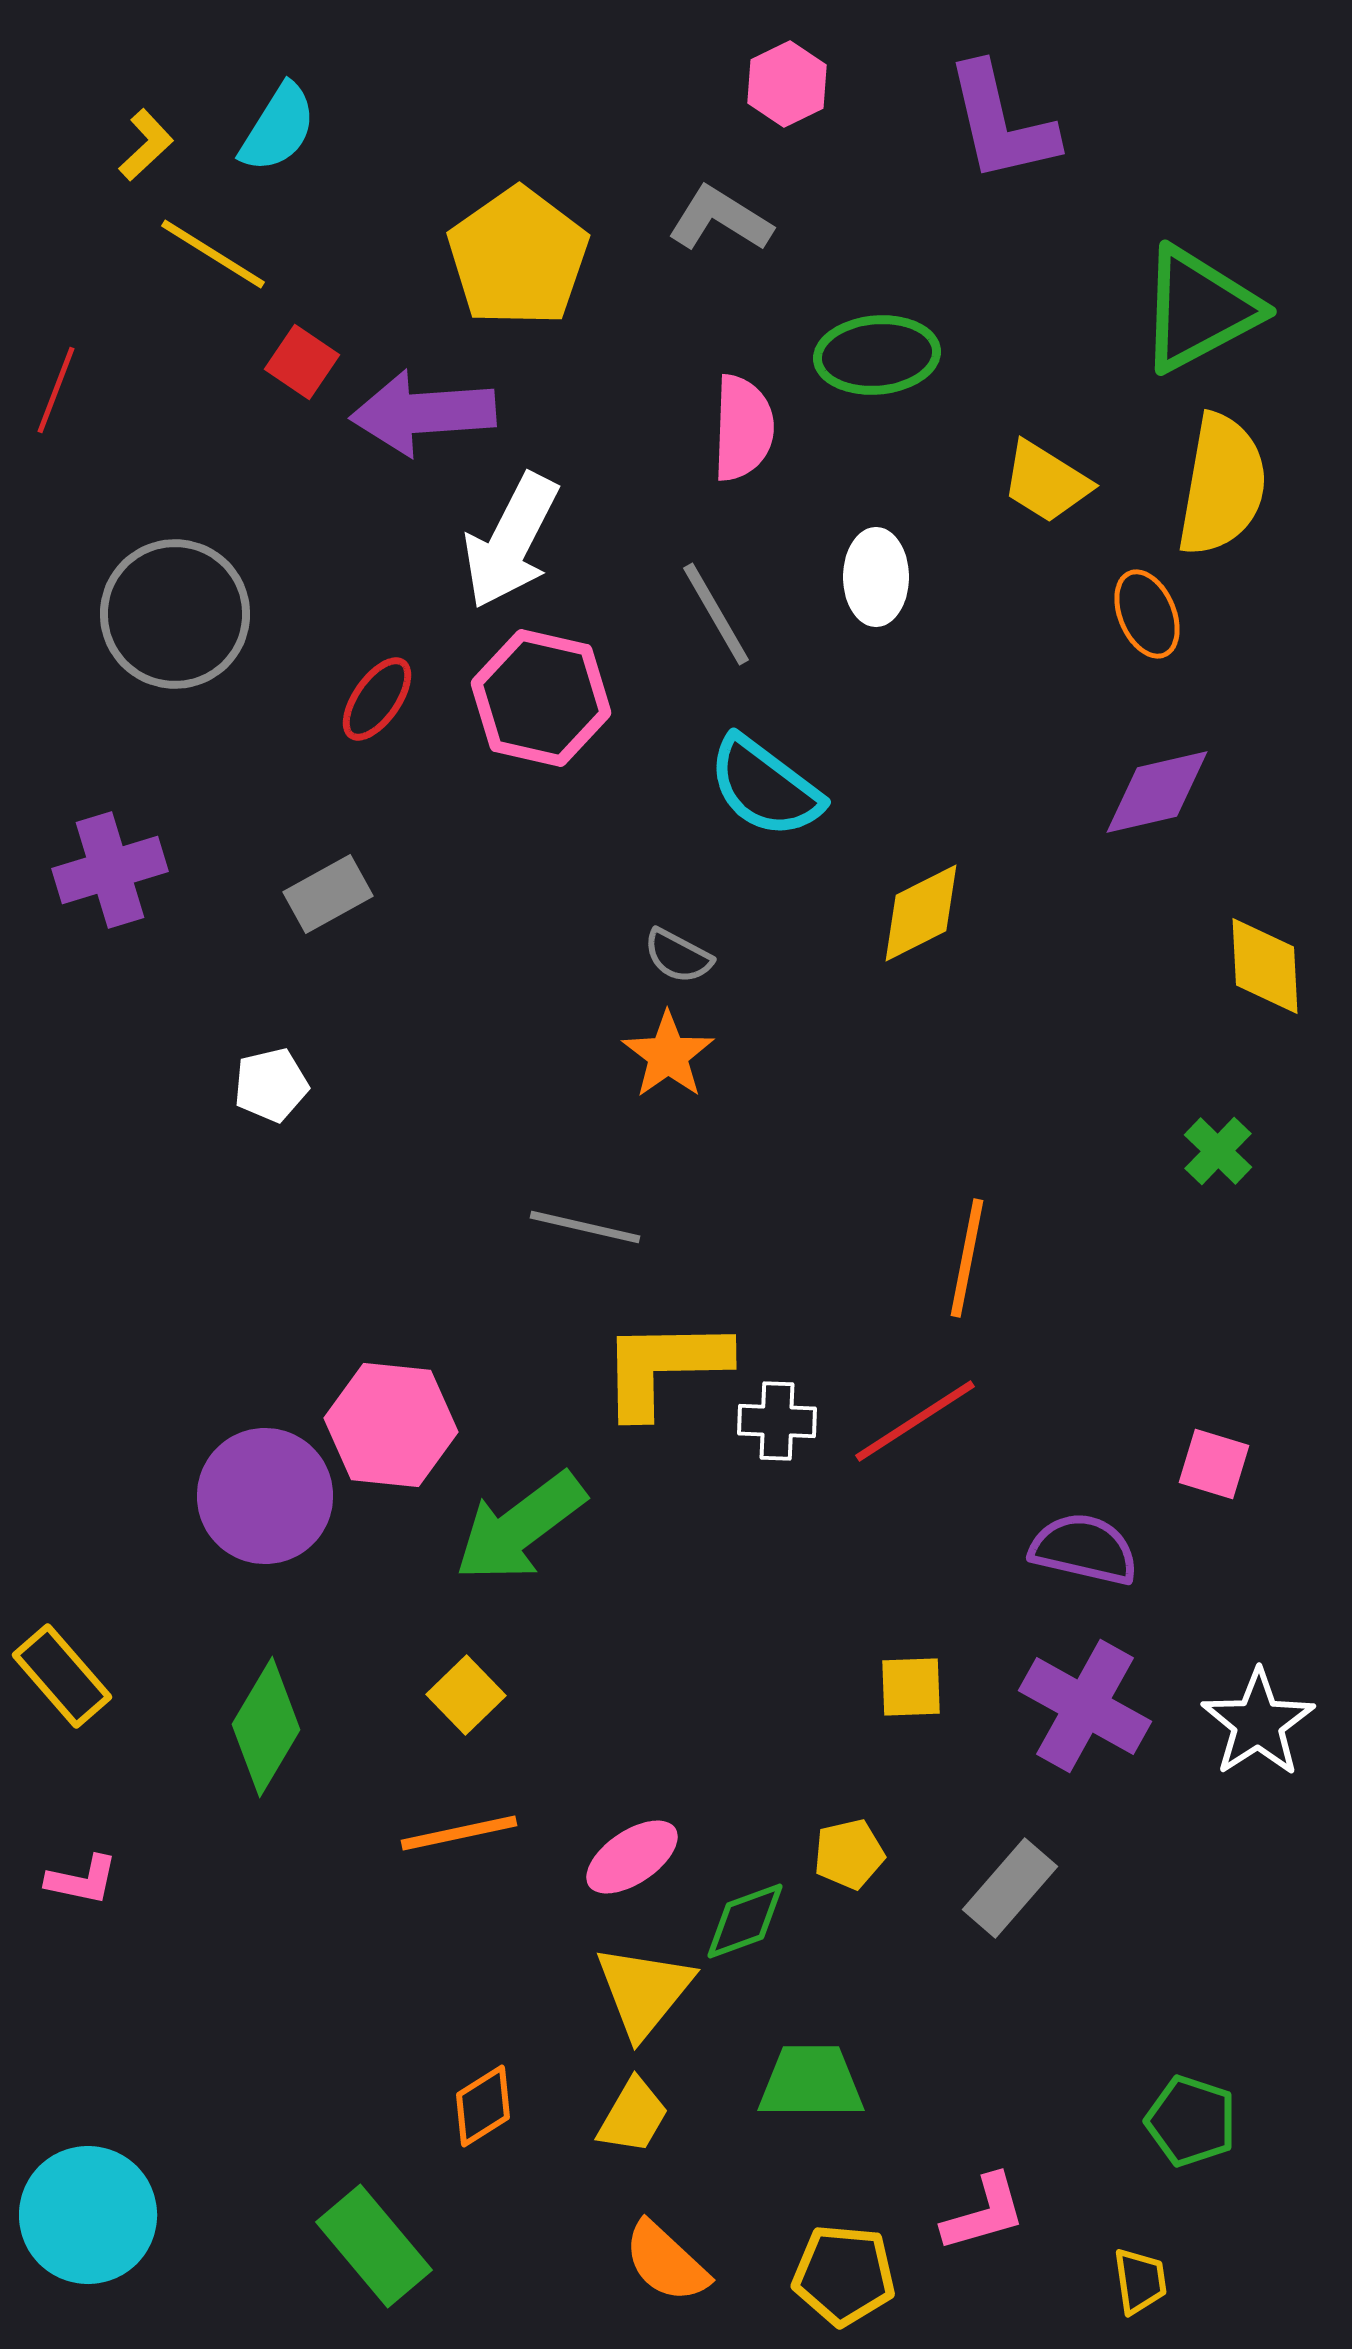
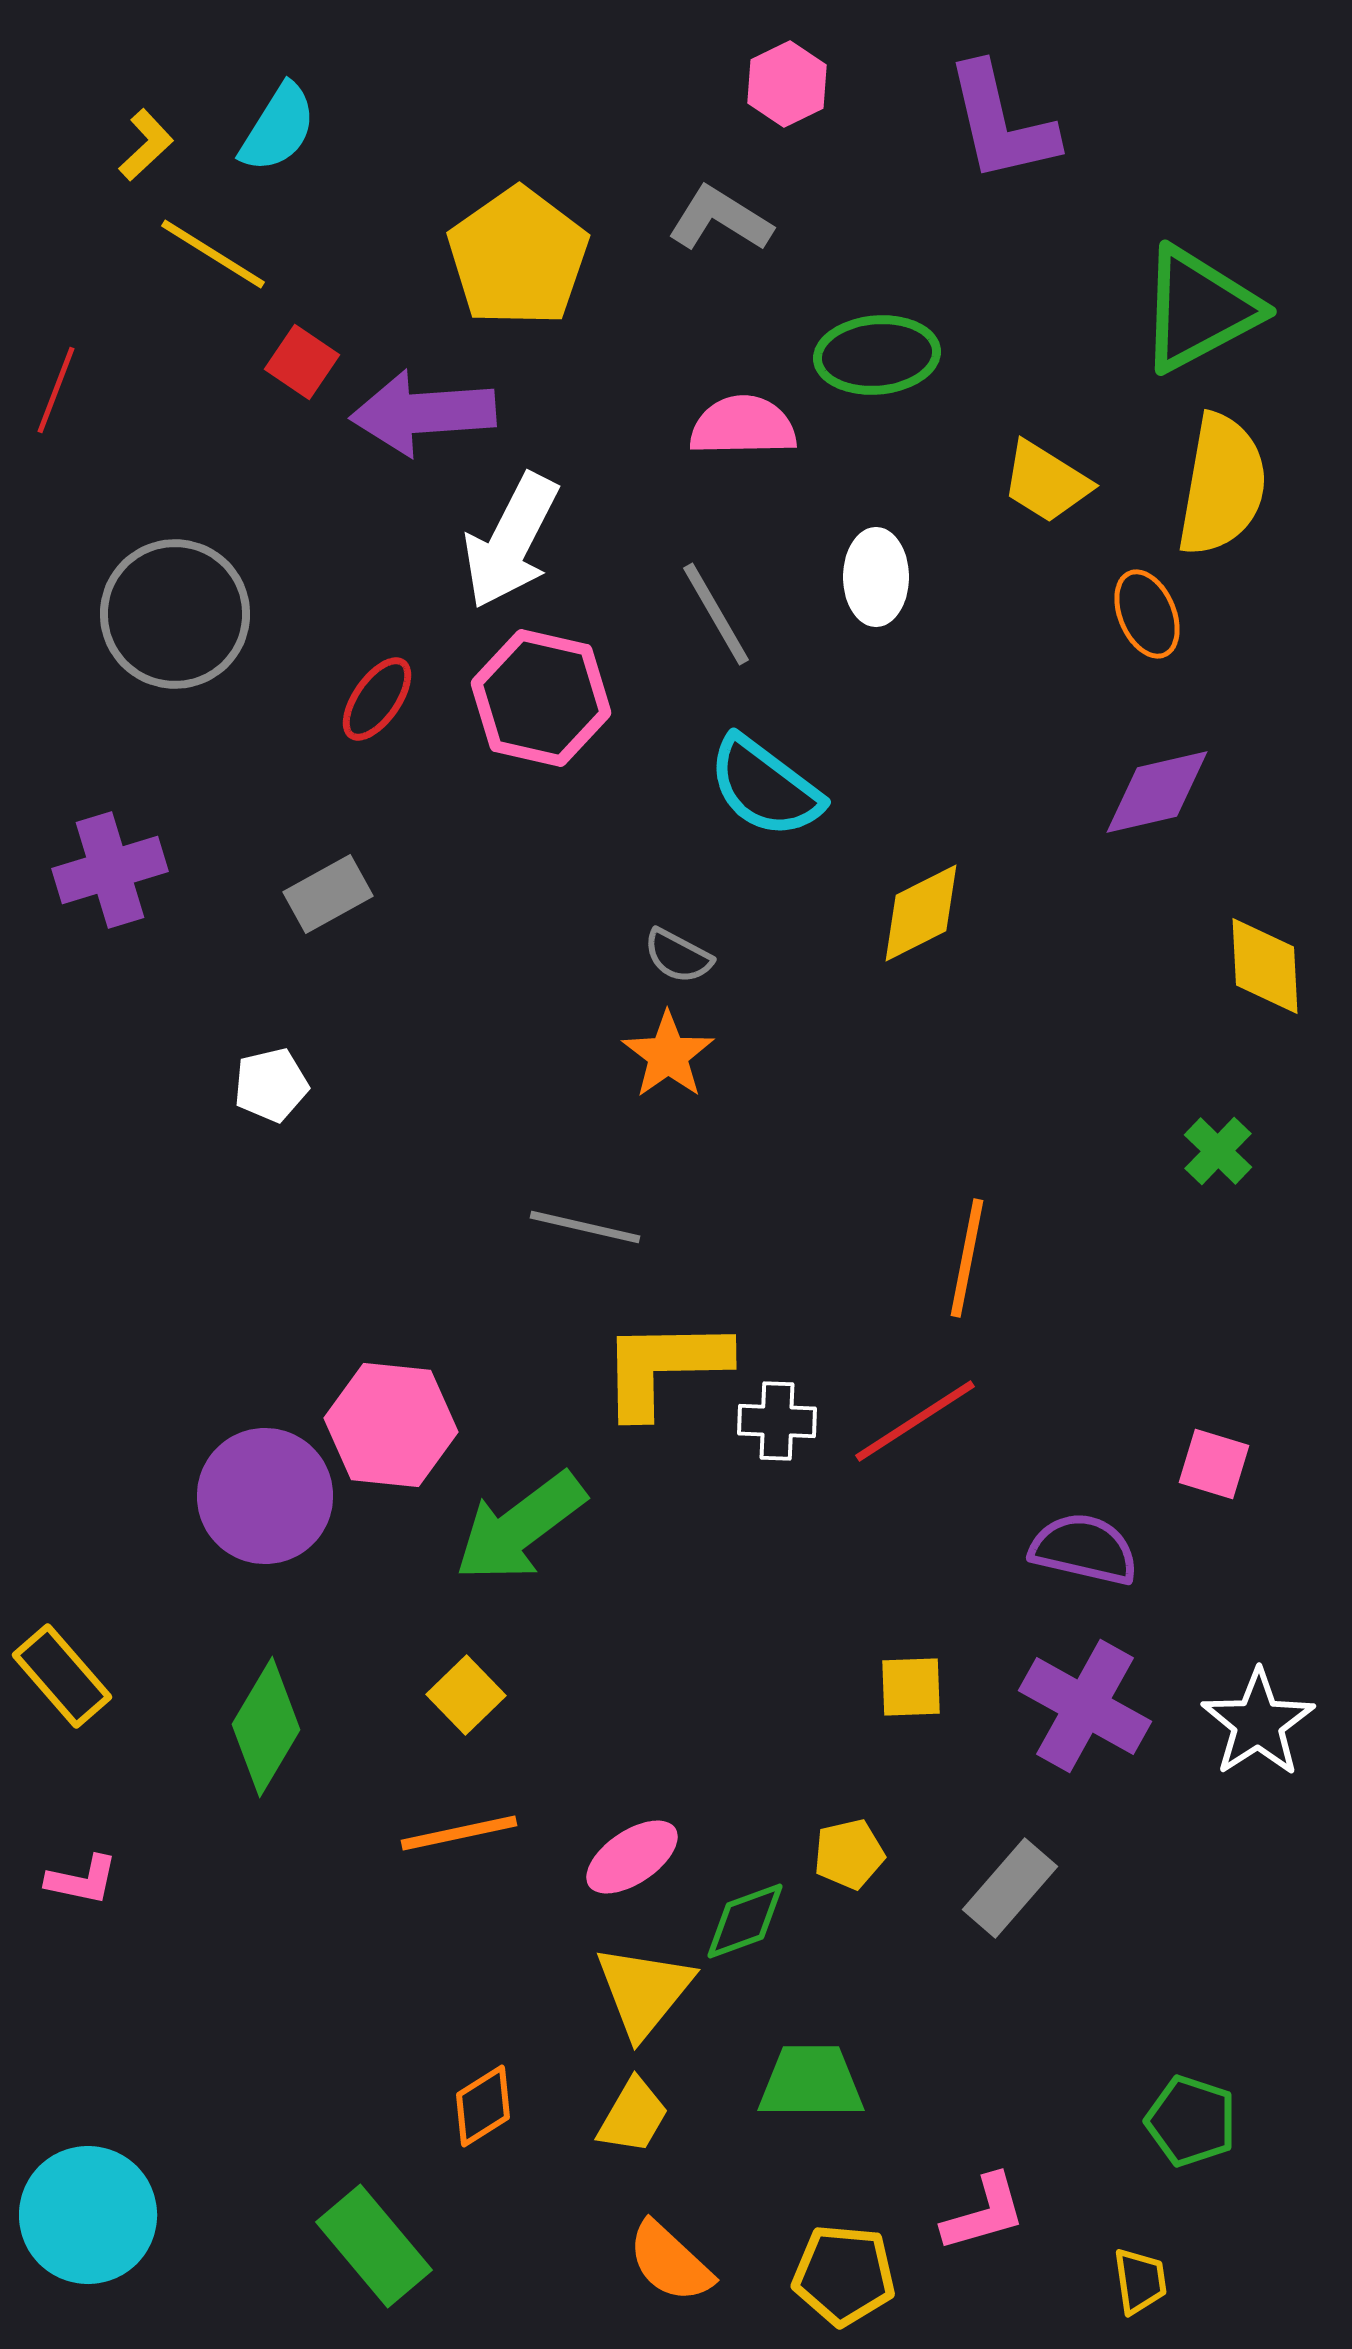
pink semicircle at (743, 428): moved 2 px up; rotated 93 degrees counterclockwise
orange semicircle at (666, 2262): moved 4 px right
